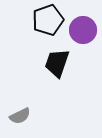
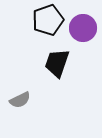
purple circle: moved 2 px up
gray semicircle: moved 16 px up
